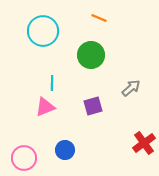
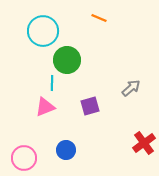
green circle: moved 24 px left, 5 px down
purple square: moved 3 px left
blue circle: moved 1 px right
